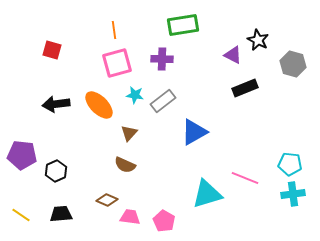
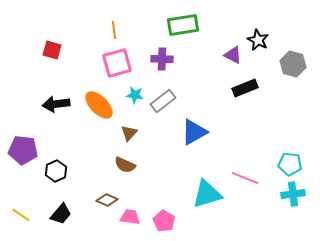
purple pentagon: moved 1 px right, 5 px up
black trapezoid: rotated 135 degrees clockwise
